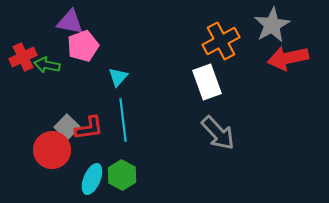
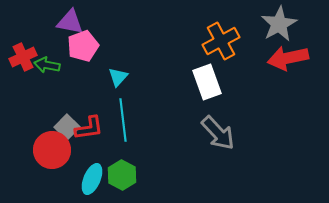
gray star: moved 7 px right, 1 px up
